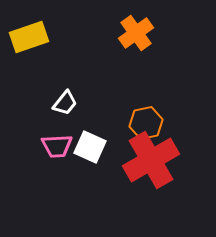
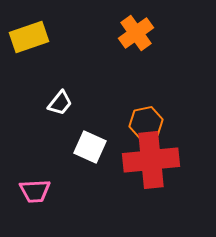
white trapezoid: moved 5 px left
pink trapezoid: moved 22 px left, 45 px down
red cross: rotated 24 degrees clockwise
